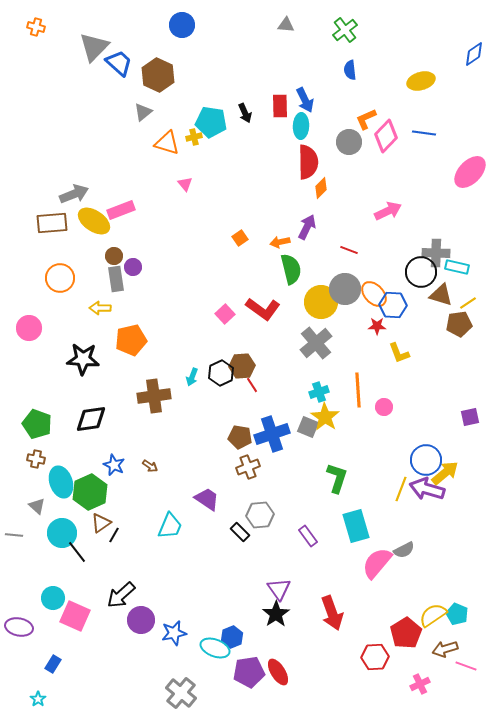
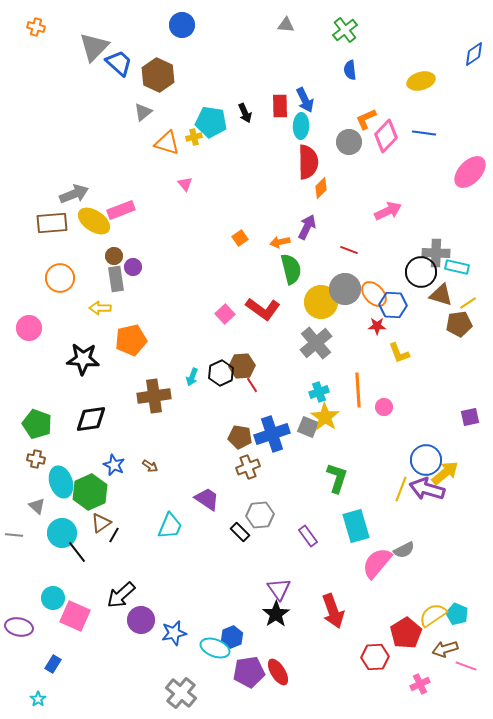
red arrow at (332, 613): moved 1 px right, 2 px up
